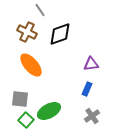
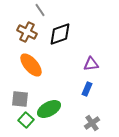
green ellipse: moved 2 px up
gray cross: moved 7 px down
